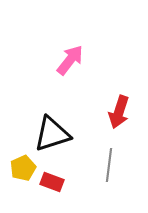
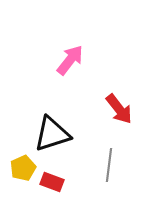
red arrow: moved 3 px up; rotated 56 degrees counterclockwise
